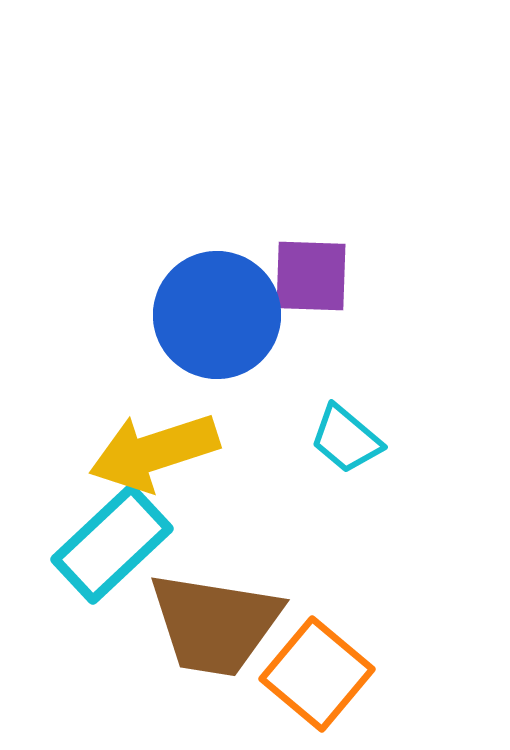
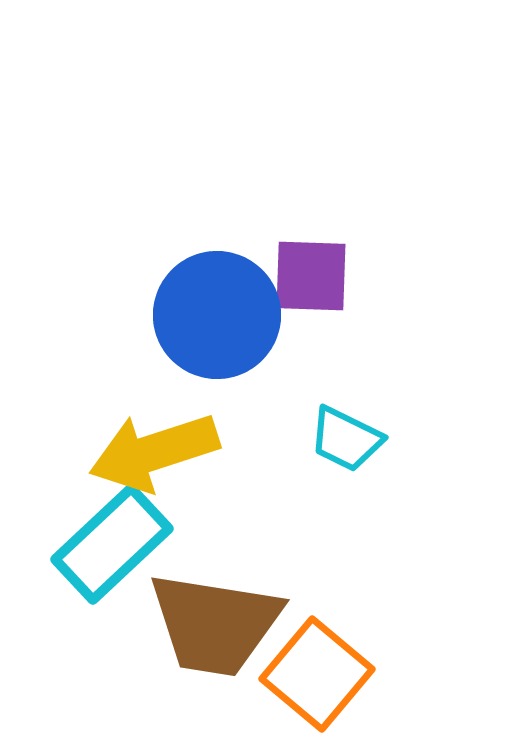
cyan trapezoid: rotated 14 degrees counterclockwise
